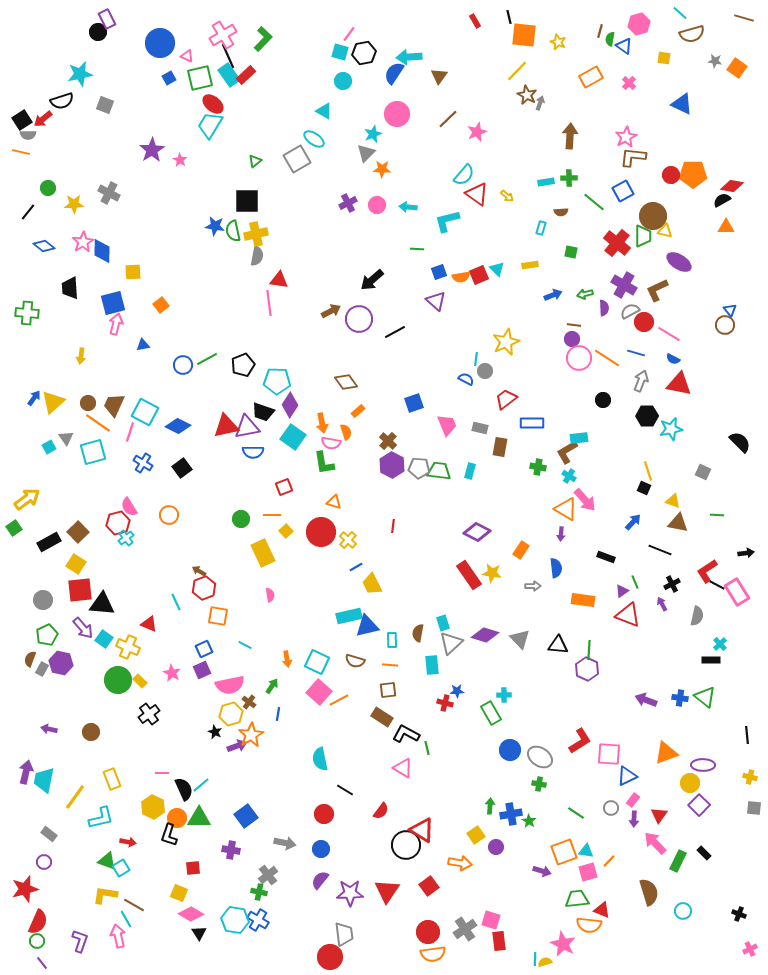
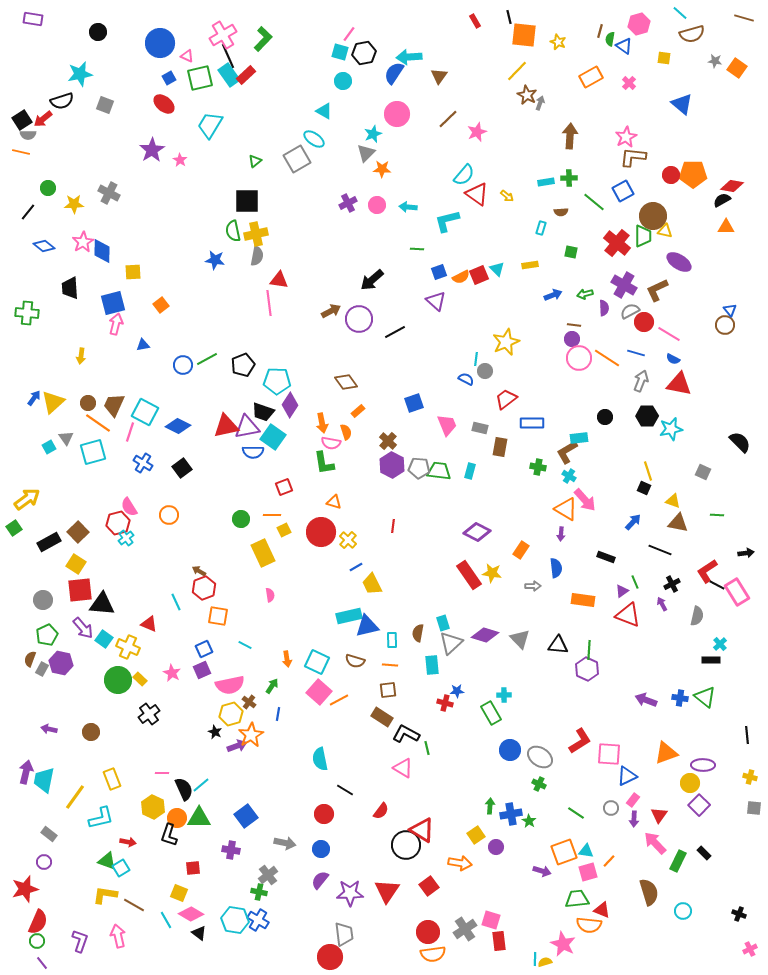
purple rectangle at (107, 19): moved 74 px left; rotated 54 degrees counterclockwise
red ellipse at (213, 104): moved 49 px left
blue triangle at (682, 104): rotated 15 degrees clockwise
blue star at (215, 226): moved 34 px down
orange semicircle at (461, 277): rotated 18 degrees counterclockwise
black circle at (603, 400): moved 2 px right, 17 px down
cyan square at (293, 437): moved 20 px left
yellow square at (286, 531): moved 2 px left, 1 px up; rotated 16 degrees clockwise
yellow rectangle at (140, 681): moved 2 px up
green cross at (539, 784): rotated 16 degrees clockwise
cyan line at (126, 919): moved 40 px right, 1 px down
black triangle at (199, 933): rotated 21 degrees counterclockwise
